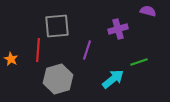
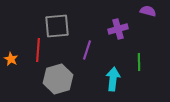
green line: rotated 72 degrees counterclockwise
cyan arrow: rotated 45 degrees counterclockwise
